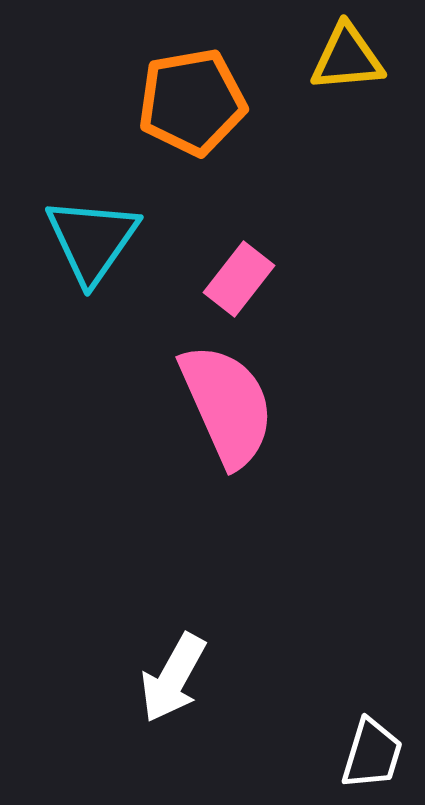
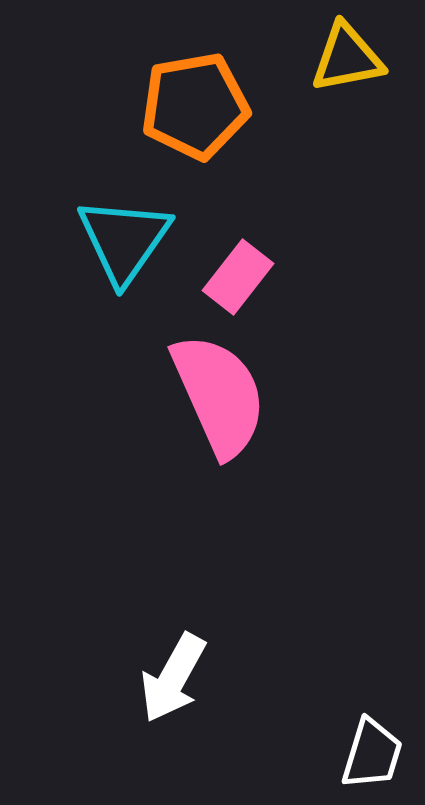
yellow triangle: rotated 6 degrees counterclockwise
orange pentagon: moved 3 px right, 4 px down
cyan triangle: moved 32 px right
pink rectangle: moved 1 px left, 2 px up
pink semicircle: moved 8 px left, 10 px up
